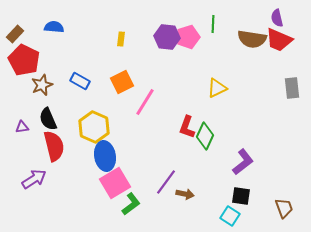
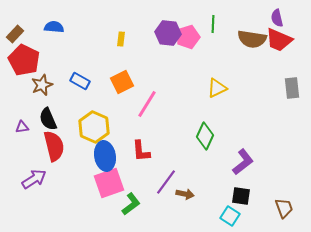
purple hexagon: moved 1 px right, 4 px up
pink line: moved 2 px right, 2 px down
red L-shape: moved 46 px left, 24 px down; rotated 25 degrees counterclockwise
pink square: moved 6 px left; rotated 12 degrees clockwise
